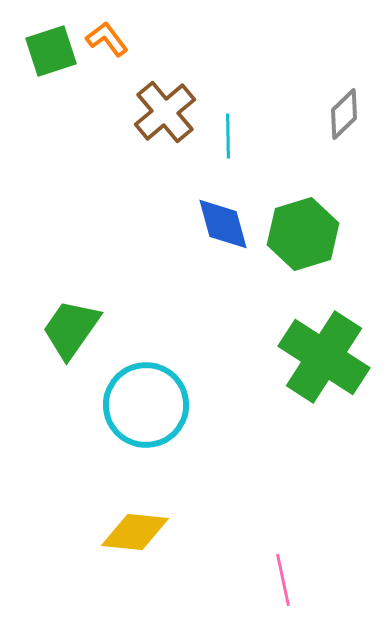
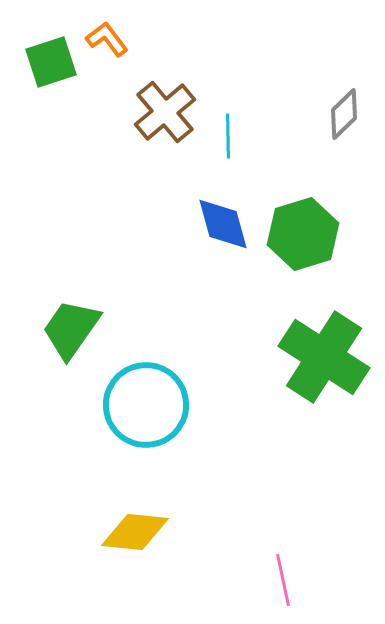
green square: moved 11 px down
